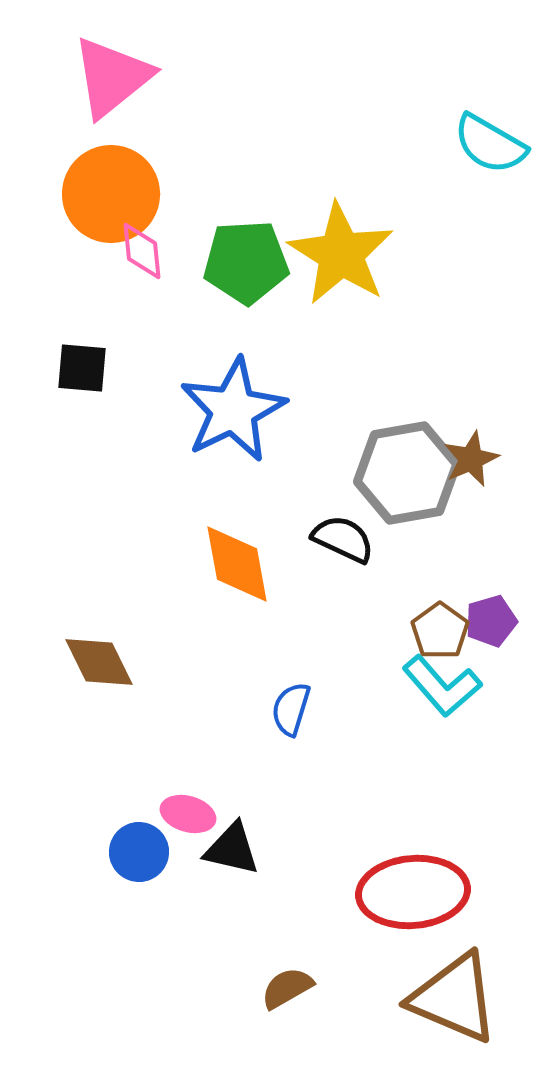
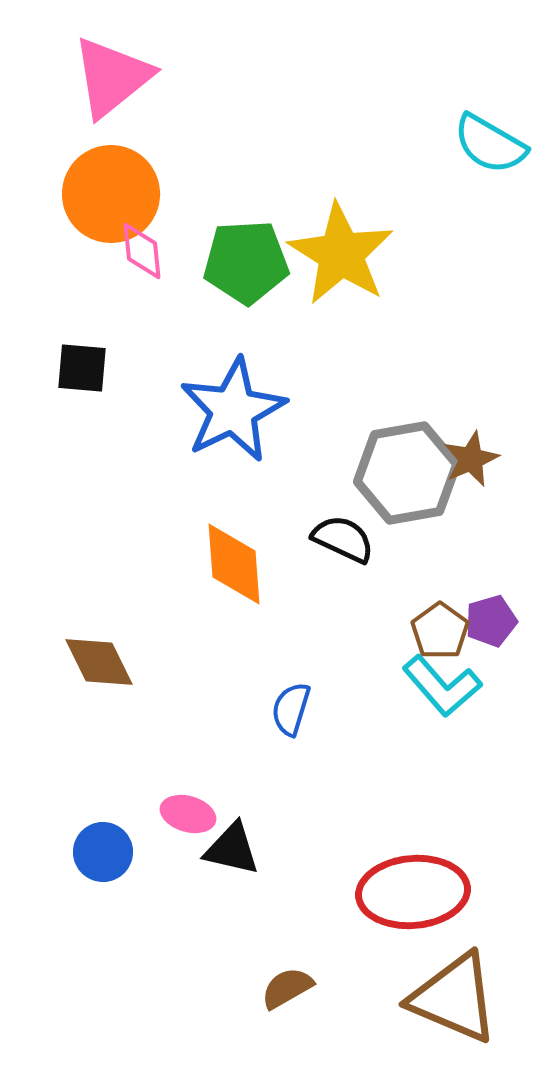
orange diamond: moved 3 px left; rotated 6 degrees clockwise
blue circle: moved 36 px left
